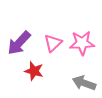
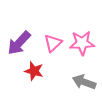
gray arrow: moved 1 px up
